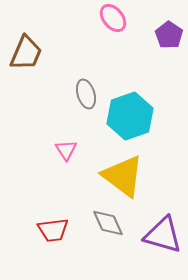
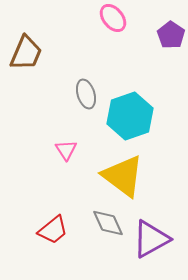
purple pentagon: moved 2 px right
red trapezoid: rotated 32 degrees counterclockwise
purple triangle: moved 12 px left, 4 px down; rotated 45 degrees counterclockwise
